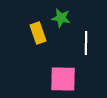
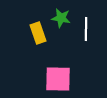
white line: moved 14 px up
pink square: moved 5 px left
